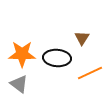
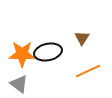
black ellipse: moved 9 px left, 6 px up; rotated 16 degrees counterclockwise
orange line: moved 2 px left, 2 px up
